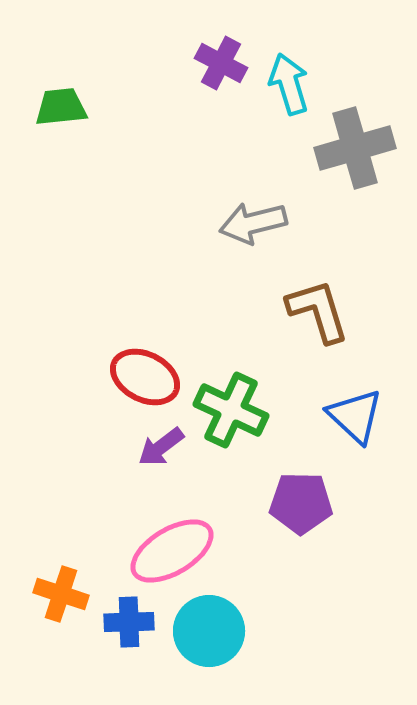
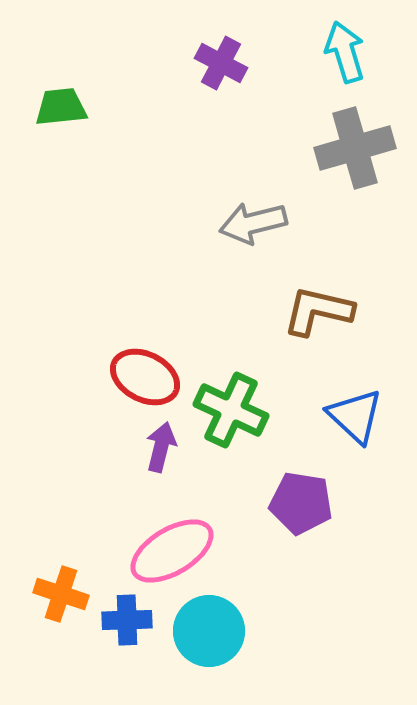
cyan arrow: moved 56 px right, 32 px up
brown L-shape: rotated 60 degrees counterclockwise
purple arrow: rotated 141 degrees clockwise
purple pentagon: rotated 8 degrees clockwise
blue cross: moved 2 px left, 2 px up
